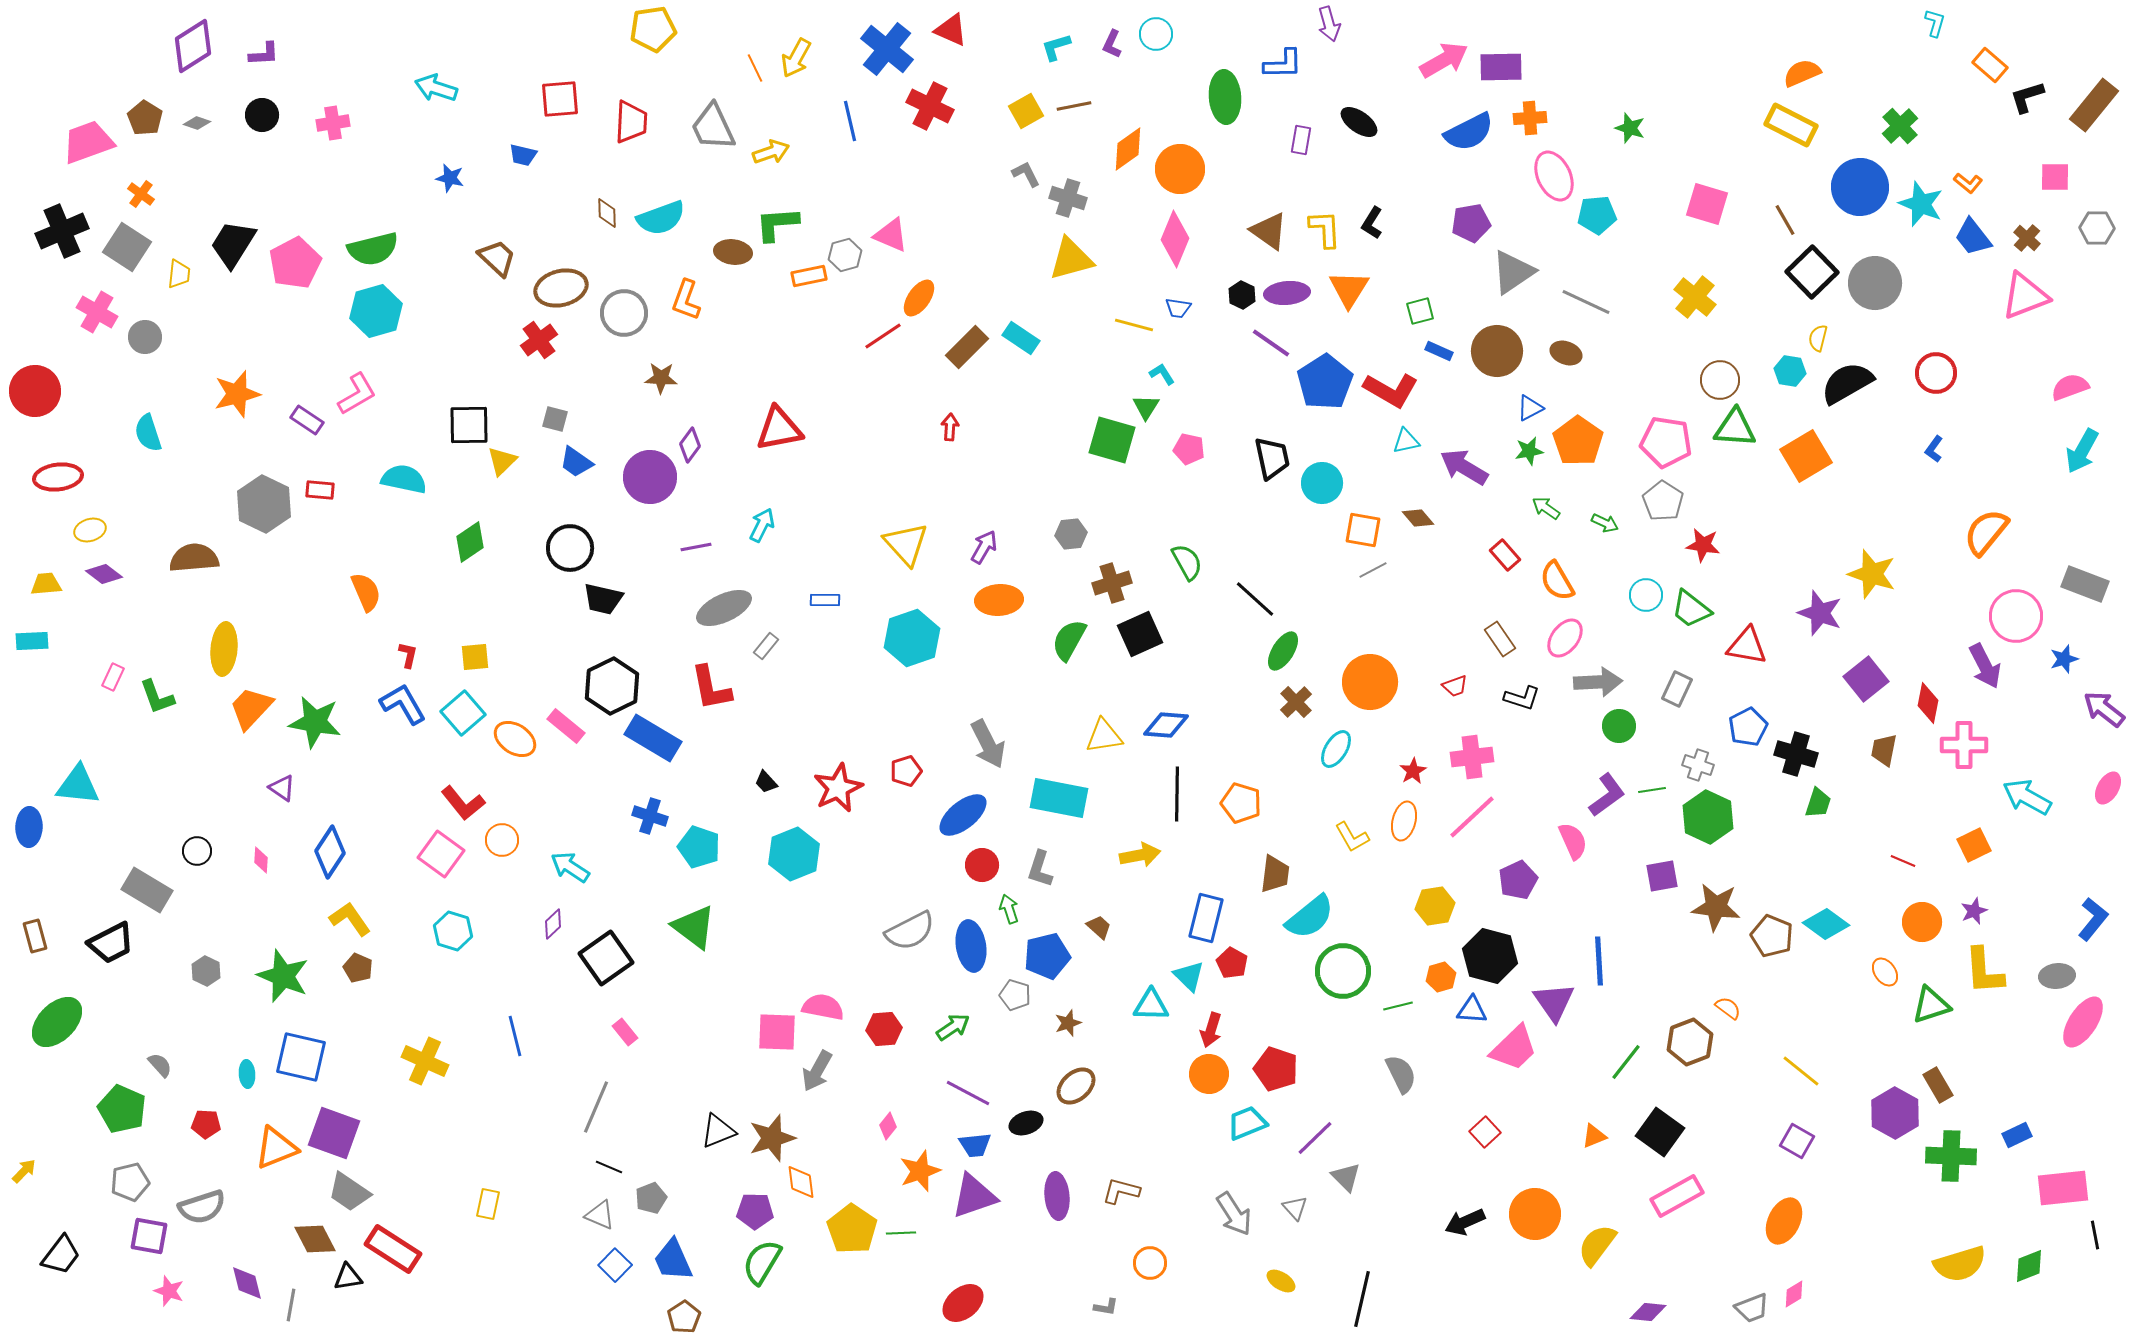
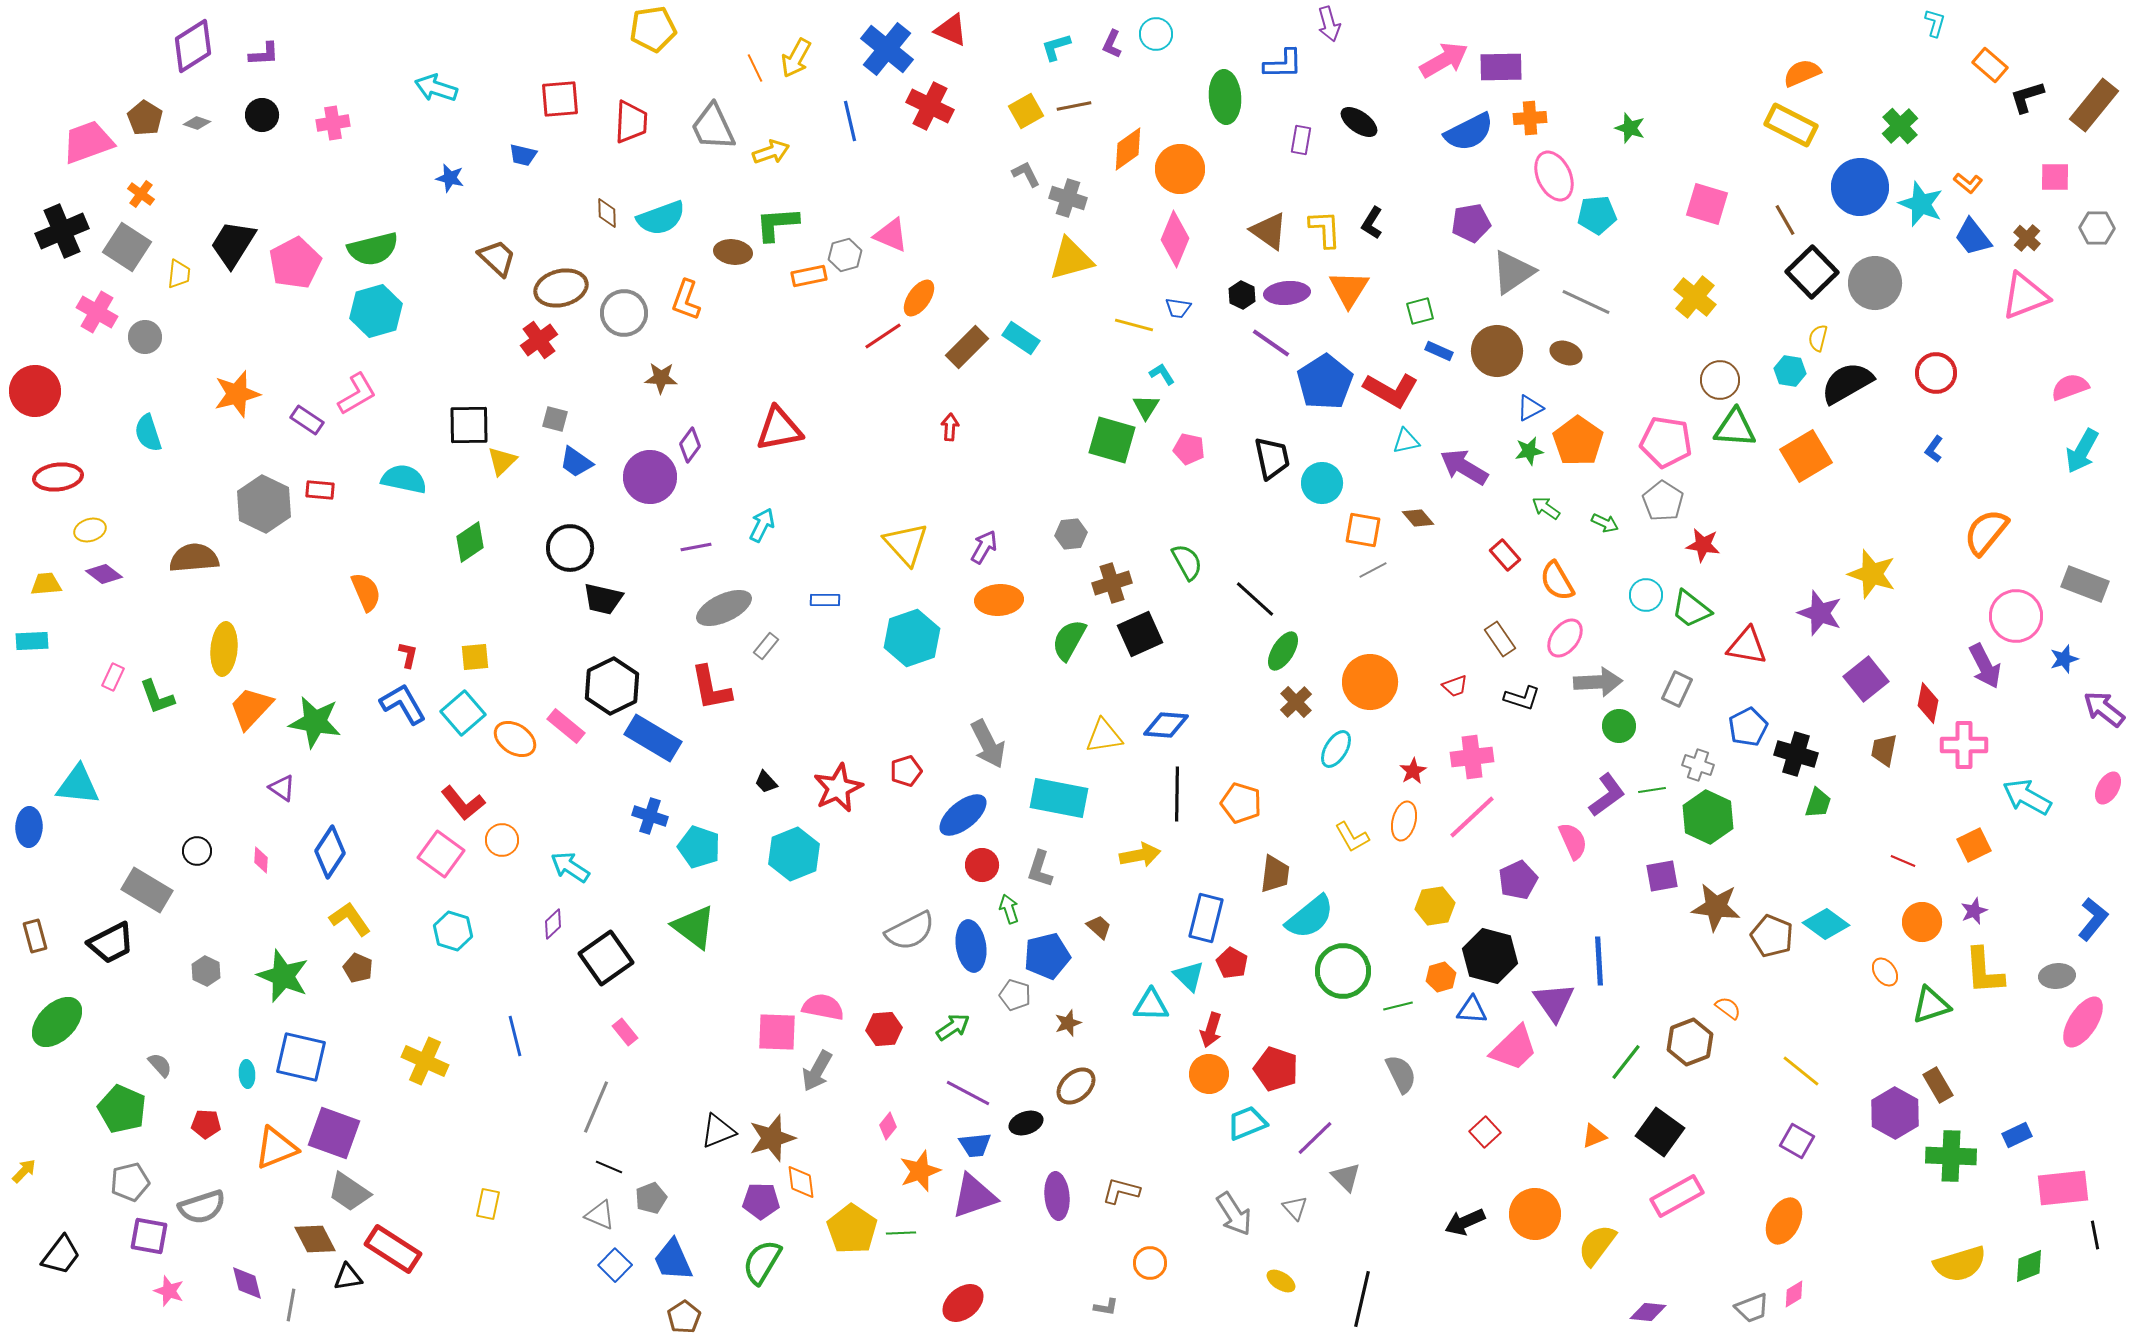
purple pentagon at (755, 1211): moved 6 px right, 10 px up
